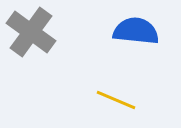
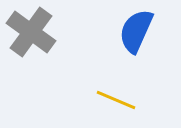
blue semicircle: rotated 72 degrees counterclockwise
